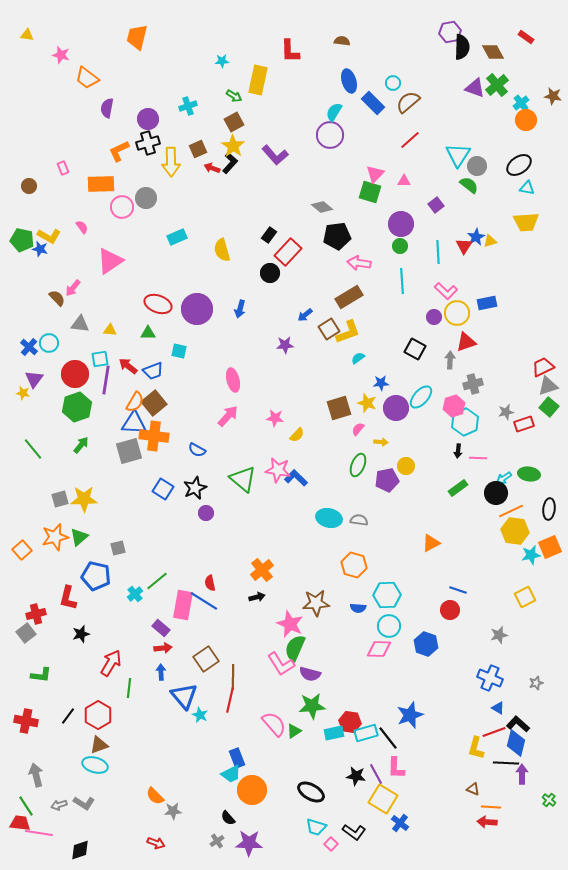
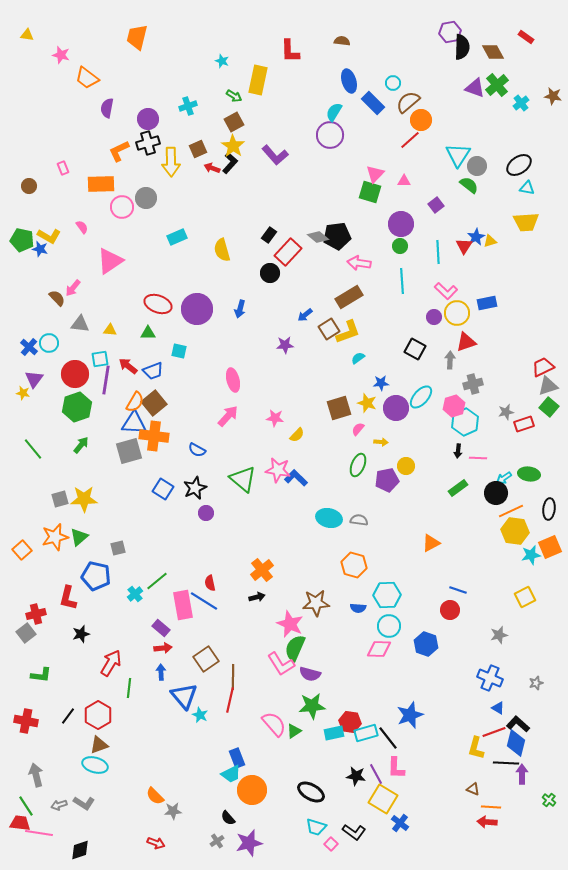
cyan star at (222, 61): rotated 24 degrees clockwise
orange circle at (526, 120): moved 105 px left
gray diamond at (322, 207): moved 4 px left, 30 px down
pink rectangle at (183, 605): rotated 20 degrees counterclockwise
purple star at (249, 843): rotated 16 degrees counterclockwise
